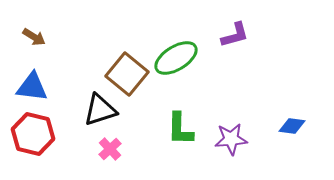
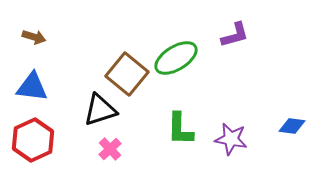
brown arrow: rotated 15 degrees counterclockwise
red hexagon: moved 6 px down; rotated 21 degrees clockwise
purple star: rotated 16 degrees clockwise
